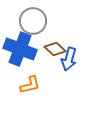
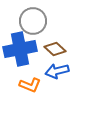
blue cross: rotated 32 degrees counterclockwise
blue arrow: moved 12 px left, 12 px down; rotated 60 degrees clockwise
orange L-shape: rotated 35 degrees clockwise
